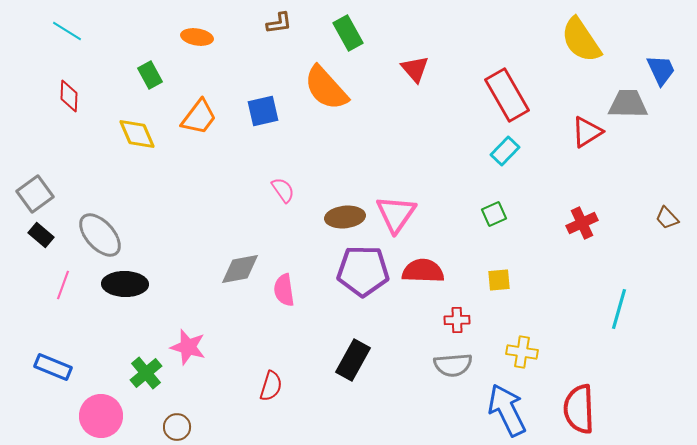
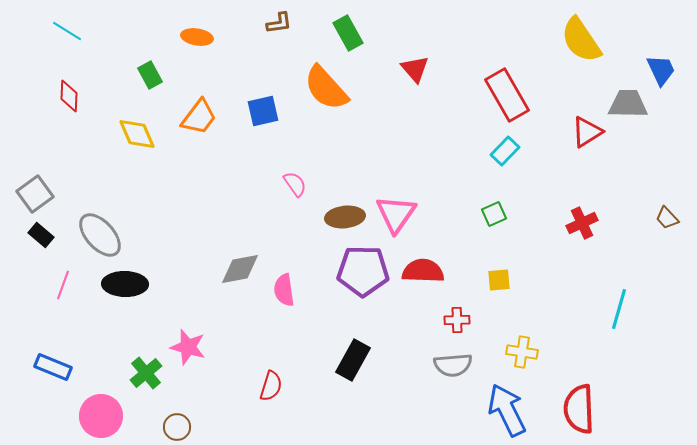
pink semicircle at (283, 190): moved 12 px right, 6 px up
